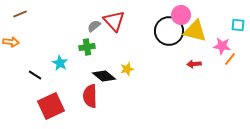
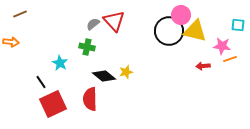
gray semicircle: moved 1 px left, 2 px up
green cross: rotated 21 degrees clockwise
orange line: rotated 32 degrees clockwise
red arrow: moved 9 px right, 2 px down
yellow star: moved 1 px left, 3 px down
black line: moved 6 px right, 7 px down; rotated 24 degrees clockwise
red semicircle: moved 3 px down
red square: moved 2 px right, 2 px up
